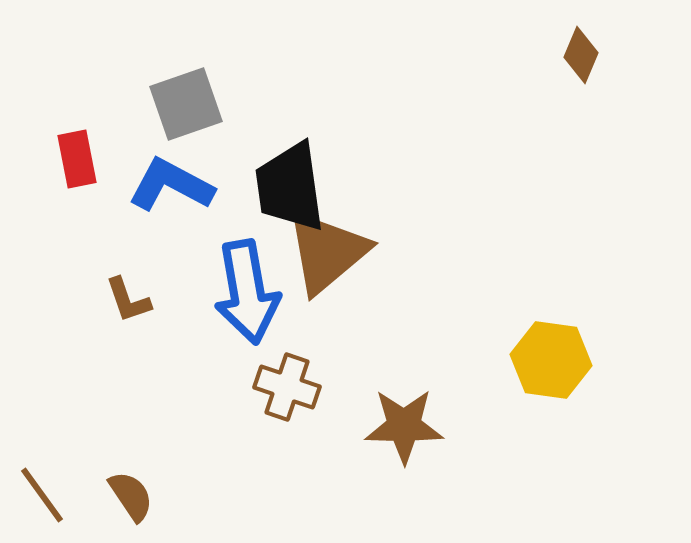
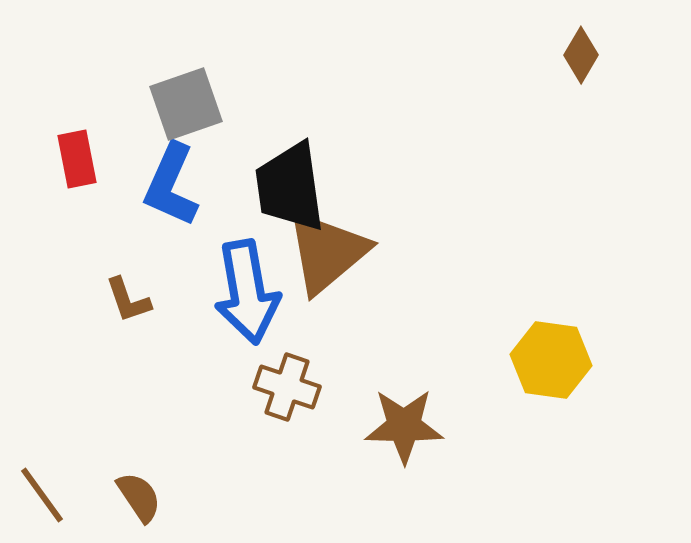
brown diamond: rotated 8 degrees clockwise
blue L-shape: rotated 94 degrees counterclockwise
brown semicircle: moved 8 px right, 1 px down
